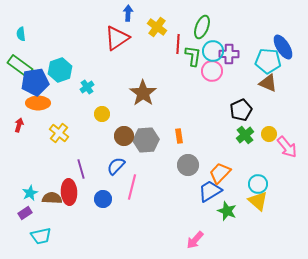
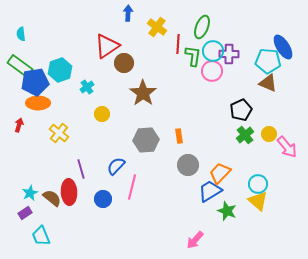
red triangle at (117, 38): moved 10 px left, 8 px down
brown circle at (124, 136): moved 73 px up
brown semicircle at (52, 198): rotated 36 degrees clockwise
cyan trapezoid at (41, 236): rotated 80 degrees clockwise
